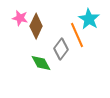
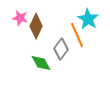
cyan star: moved 1 px left
